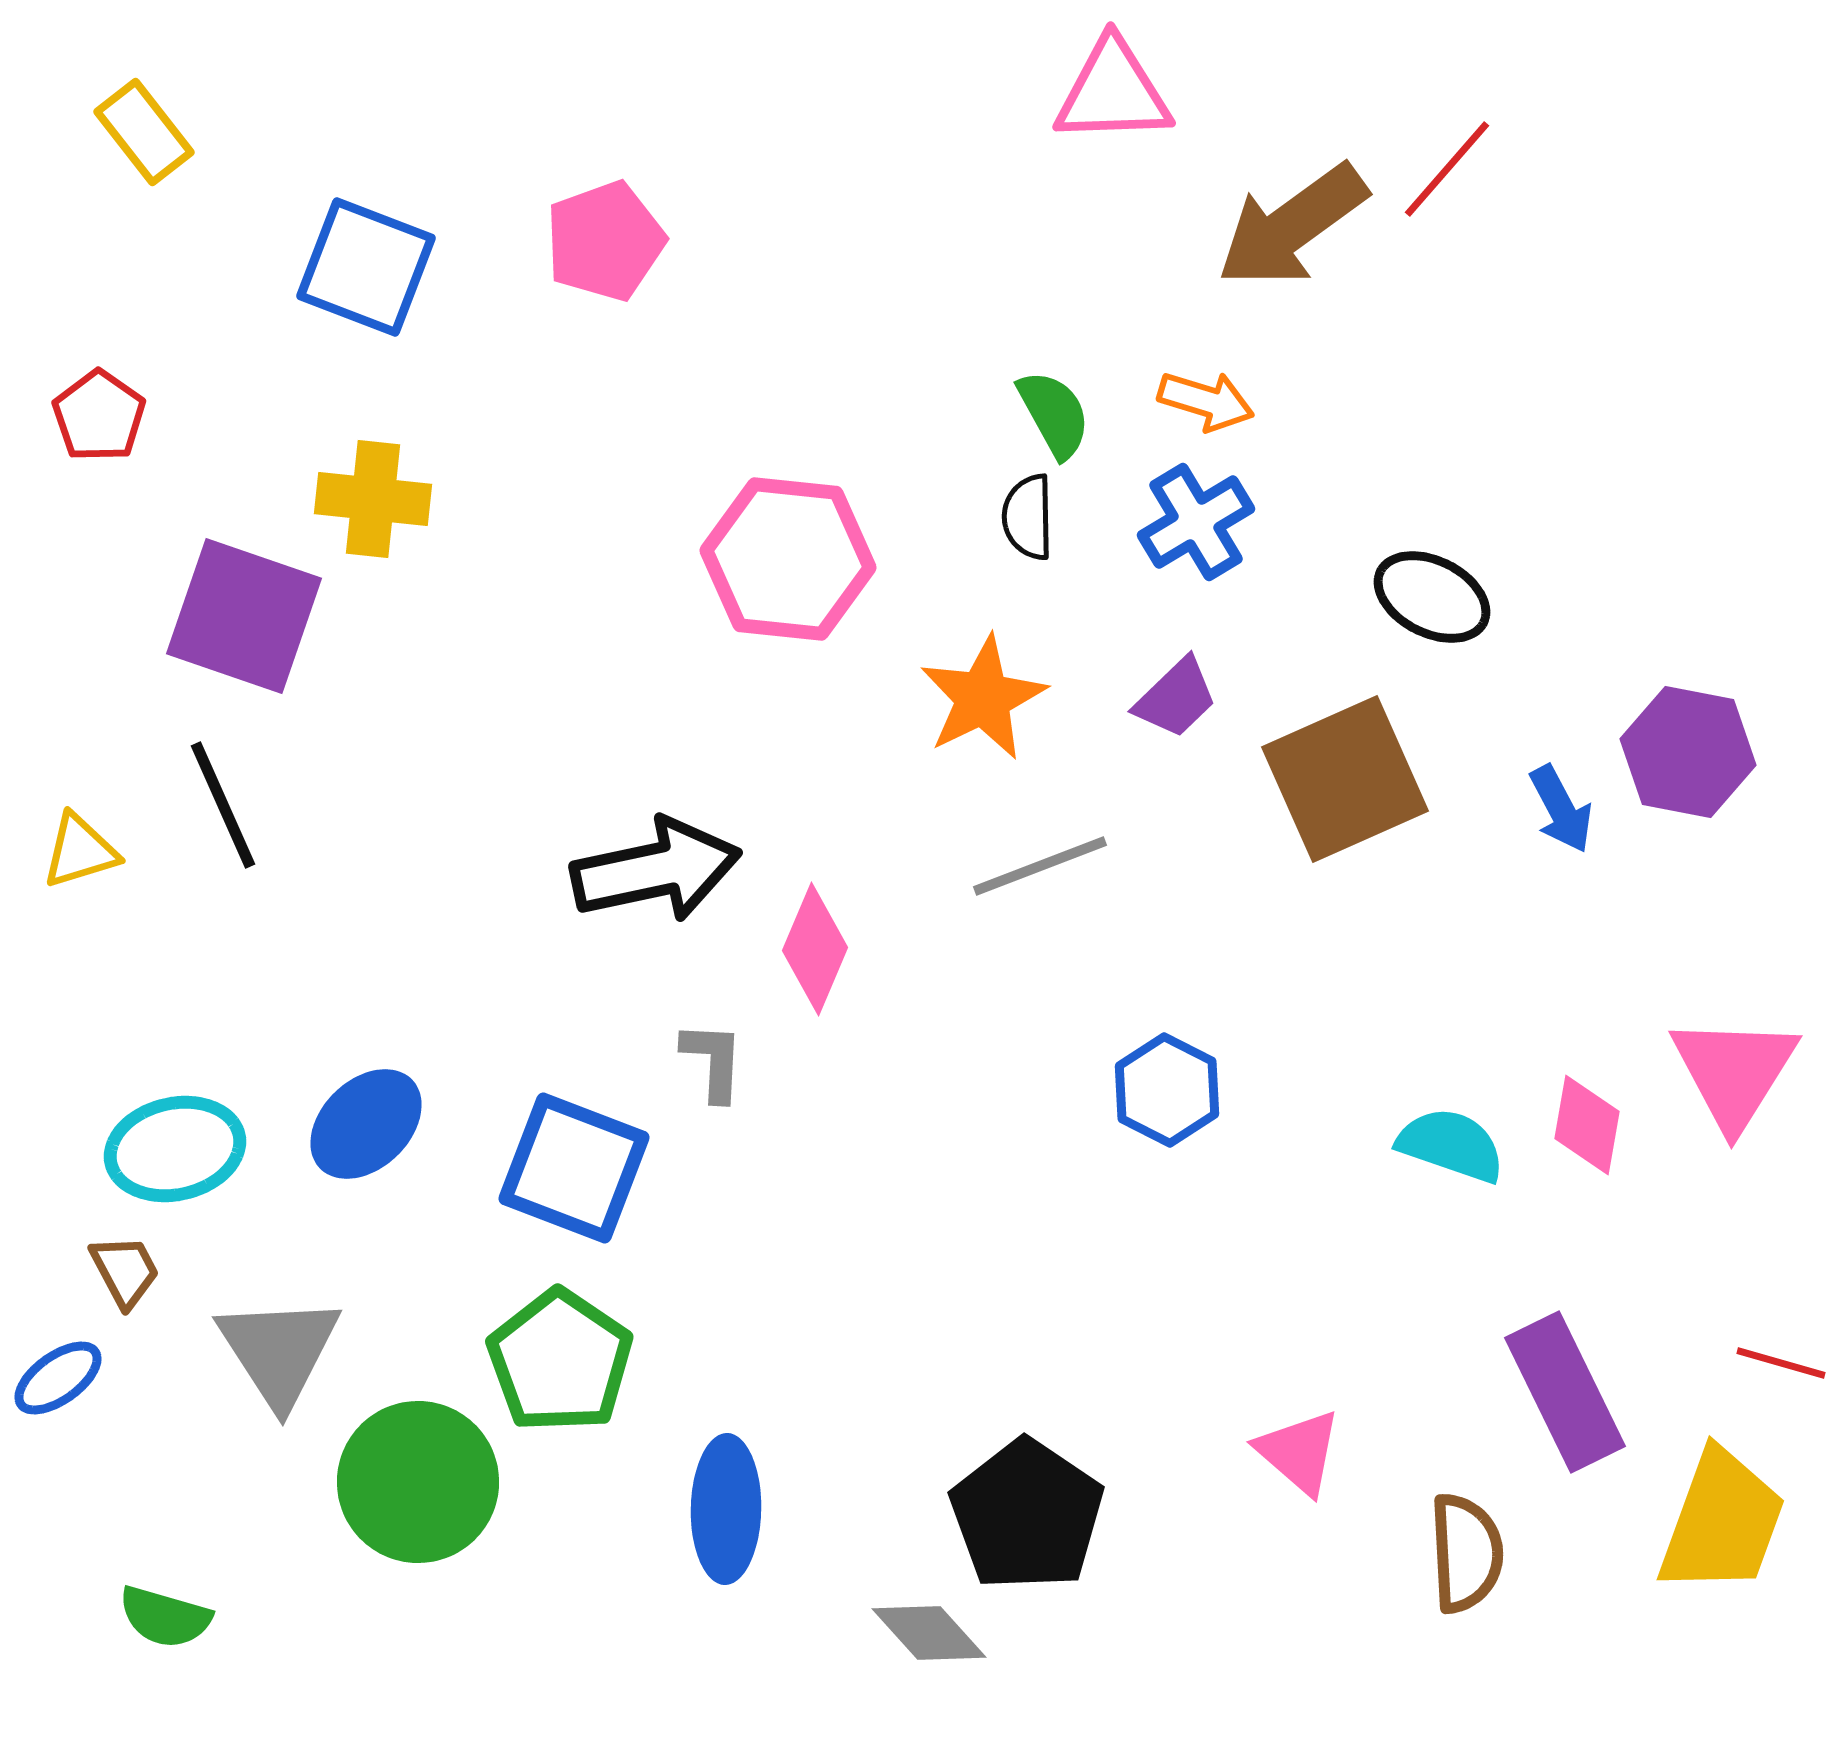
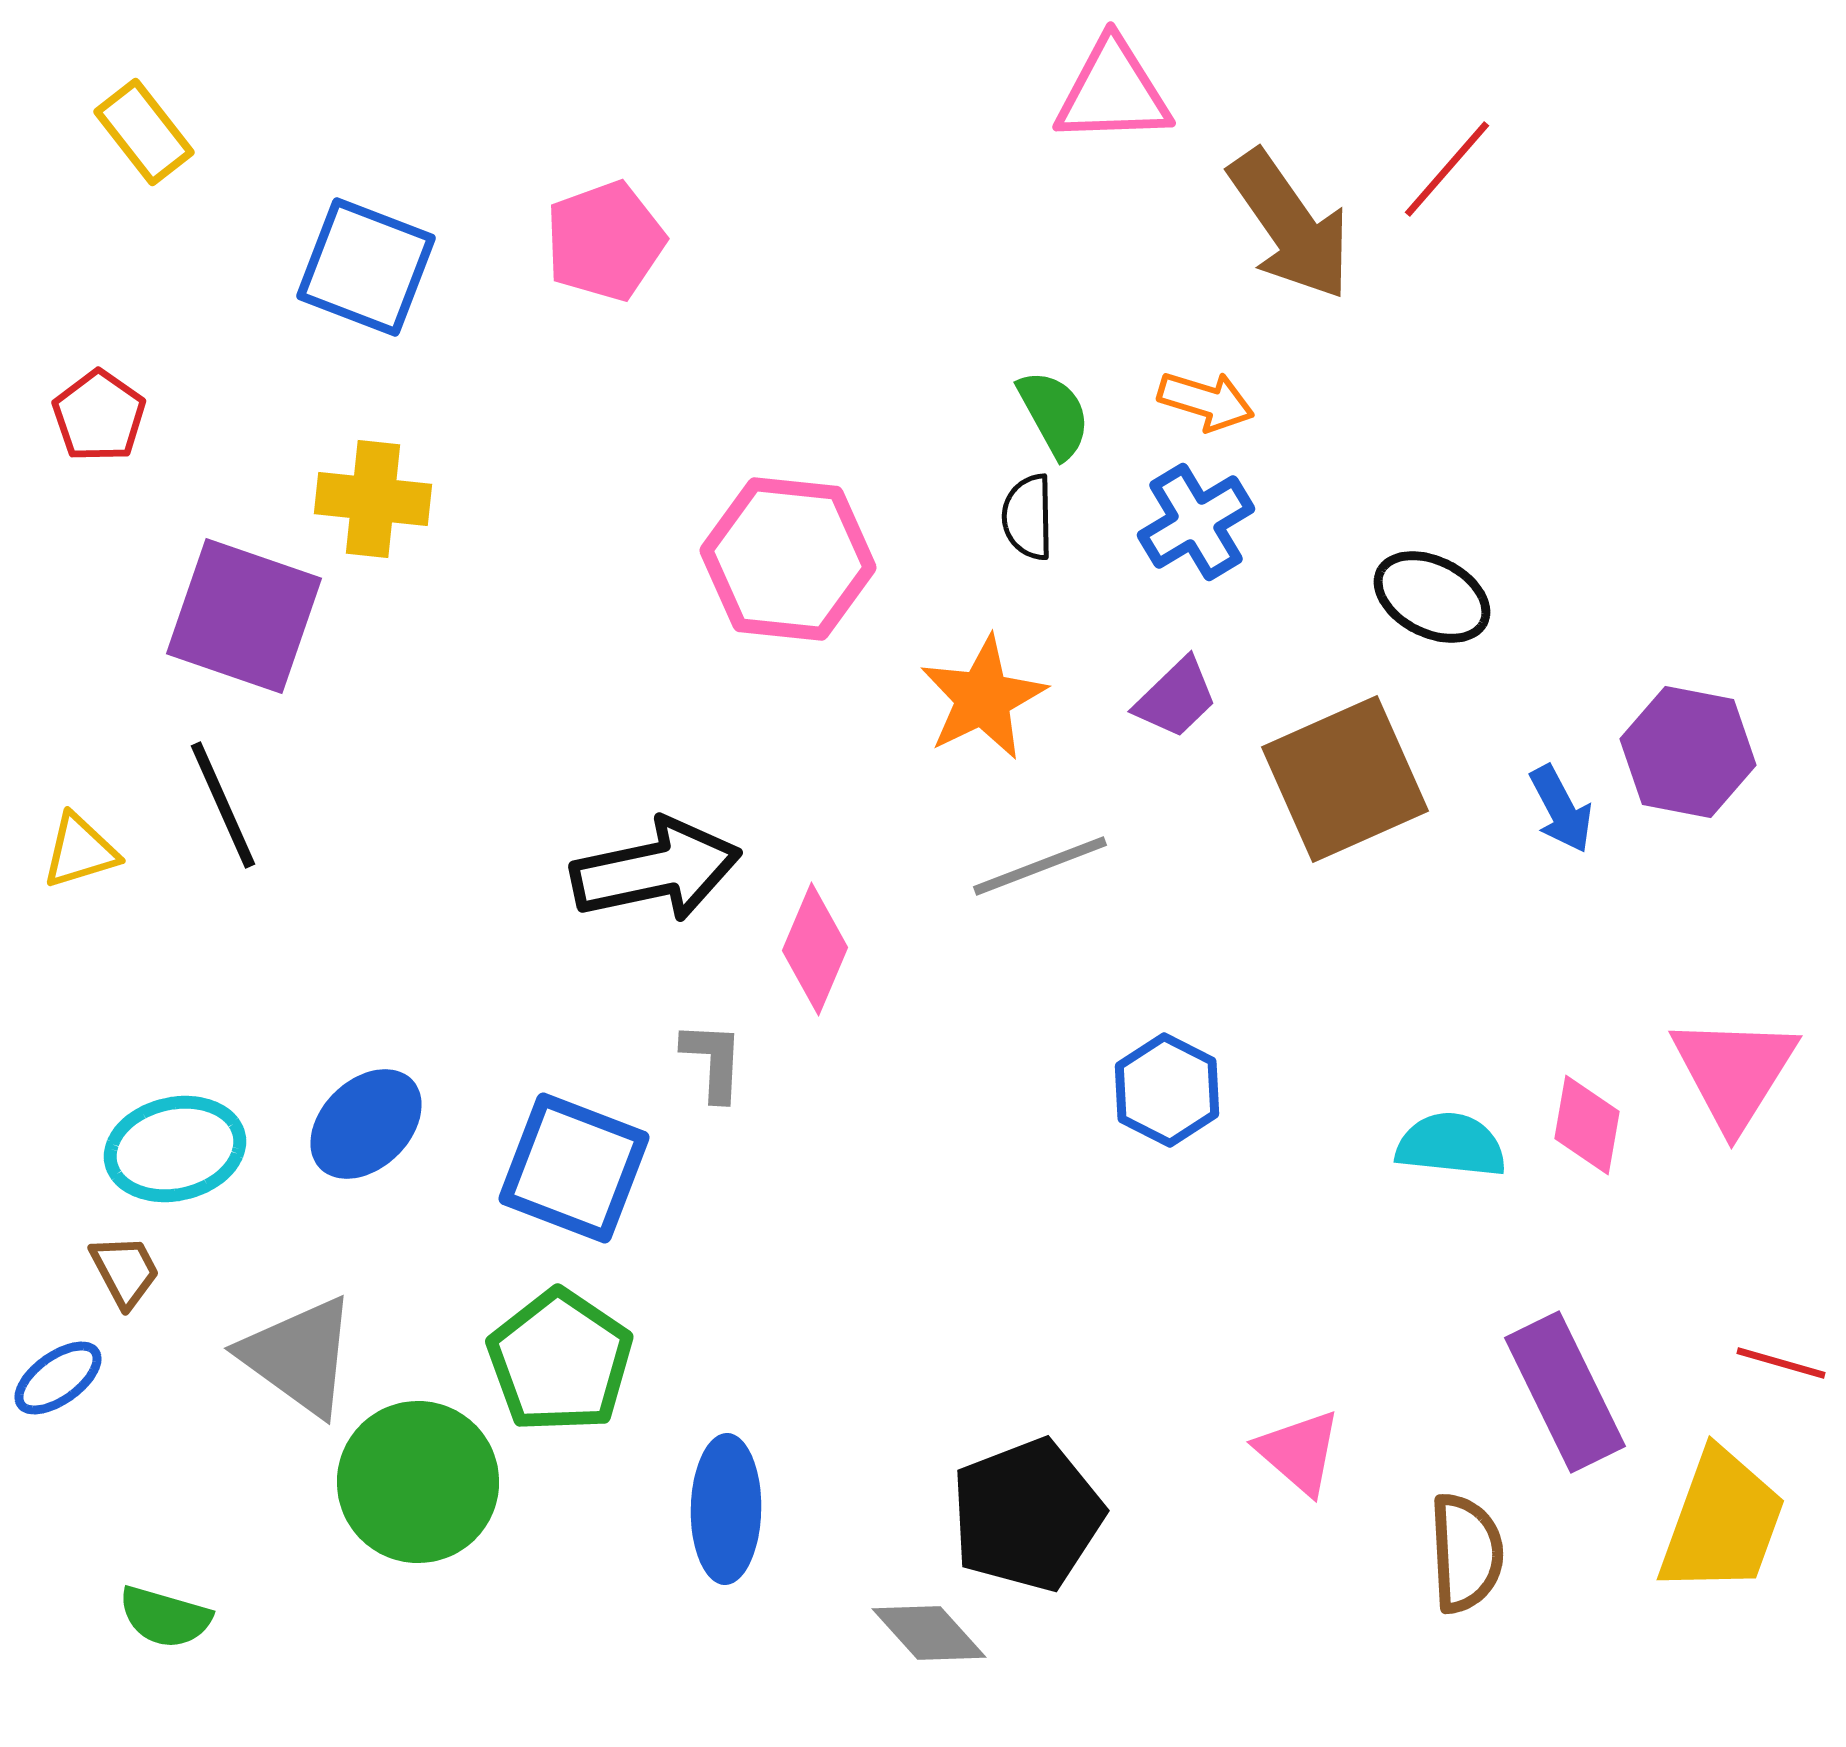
brown arrow at (1292, 226): moved 2 px left, 1 px up; rotated 89 degrees counterclockwise
cyan semicircle at (1451, 1145): rotated 13 degrees counterclockwise
gray triangle at (279, 1351): moved 20 px right, 5 px down; rotated 21 degrees counterclockwise
black pentagon at (1027, 1515): rotated 17 degrees clockwise
